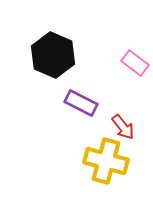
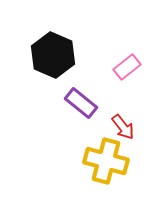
pink rectangle: moved 8 px left, 4 px down; rotated 76 degrees counterclockwise
purple rectangle: rotated 12 degrees clockwise
